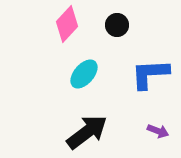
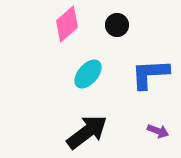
pink diamond: rotated 6 degrees clockwise
cyan ellipse: moved 4 px right
